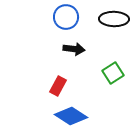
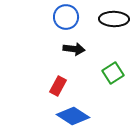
blue diamond: moved 2 px right
